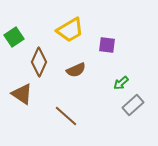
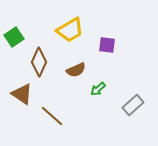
green arrow: moved 23 px left, 6 px down
brown line: moved 14 px left
